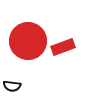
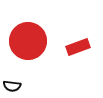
red rectangle: moved 15 px right
